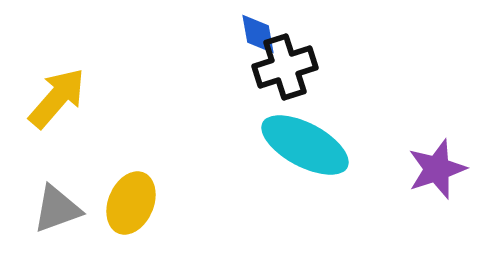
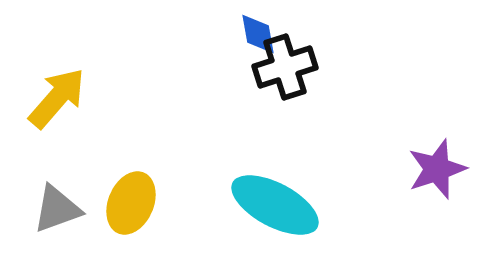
cyan ellipse: moved 30 px left, 60 px down
